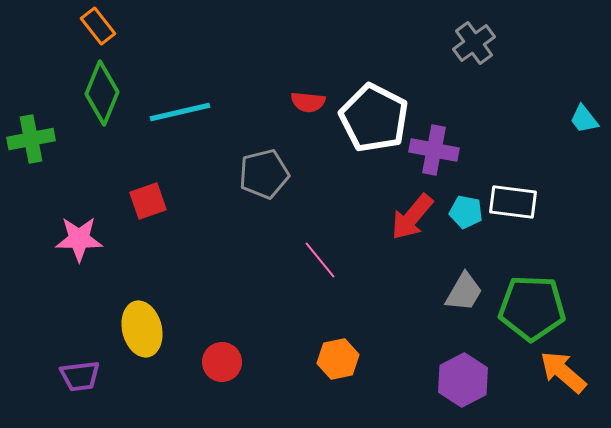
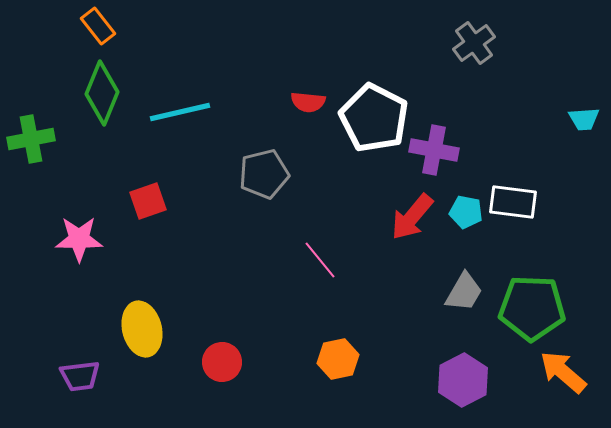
cyan trapezoid: rotated 56 degrees counterclockwise
